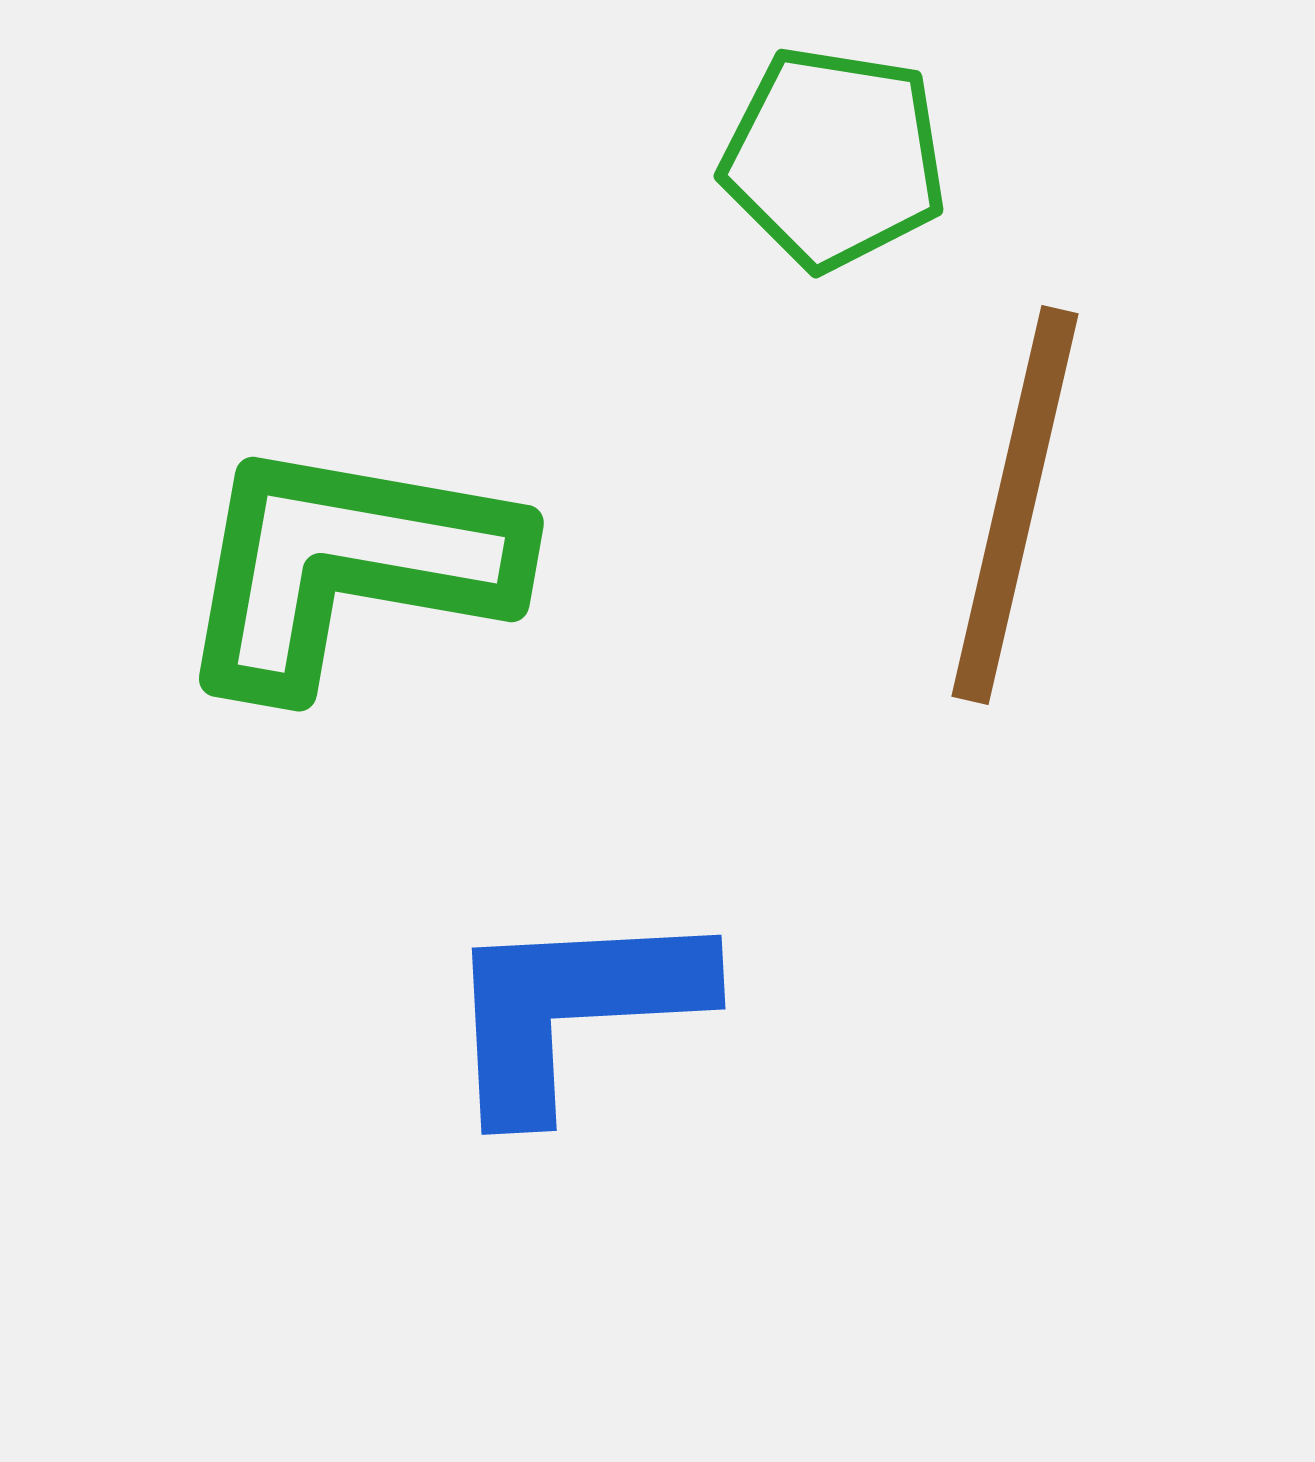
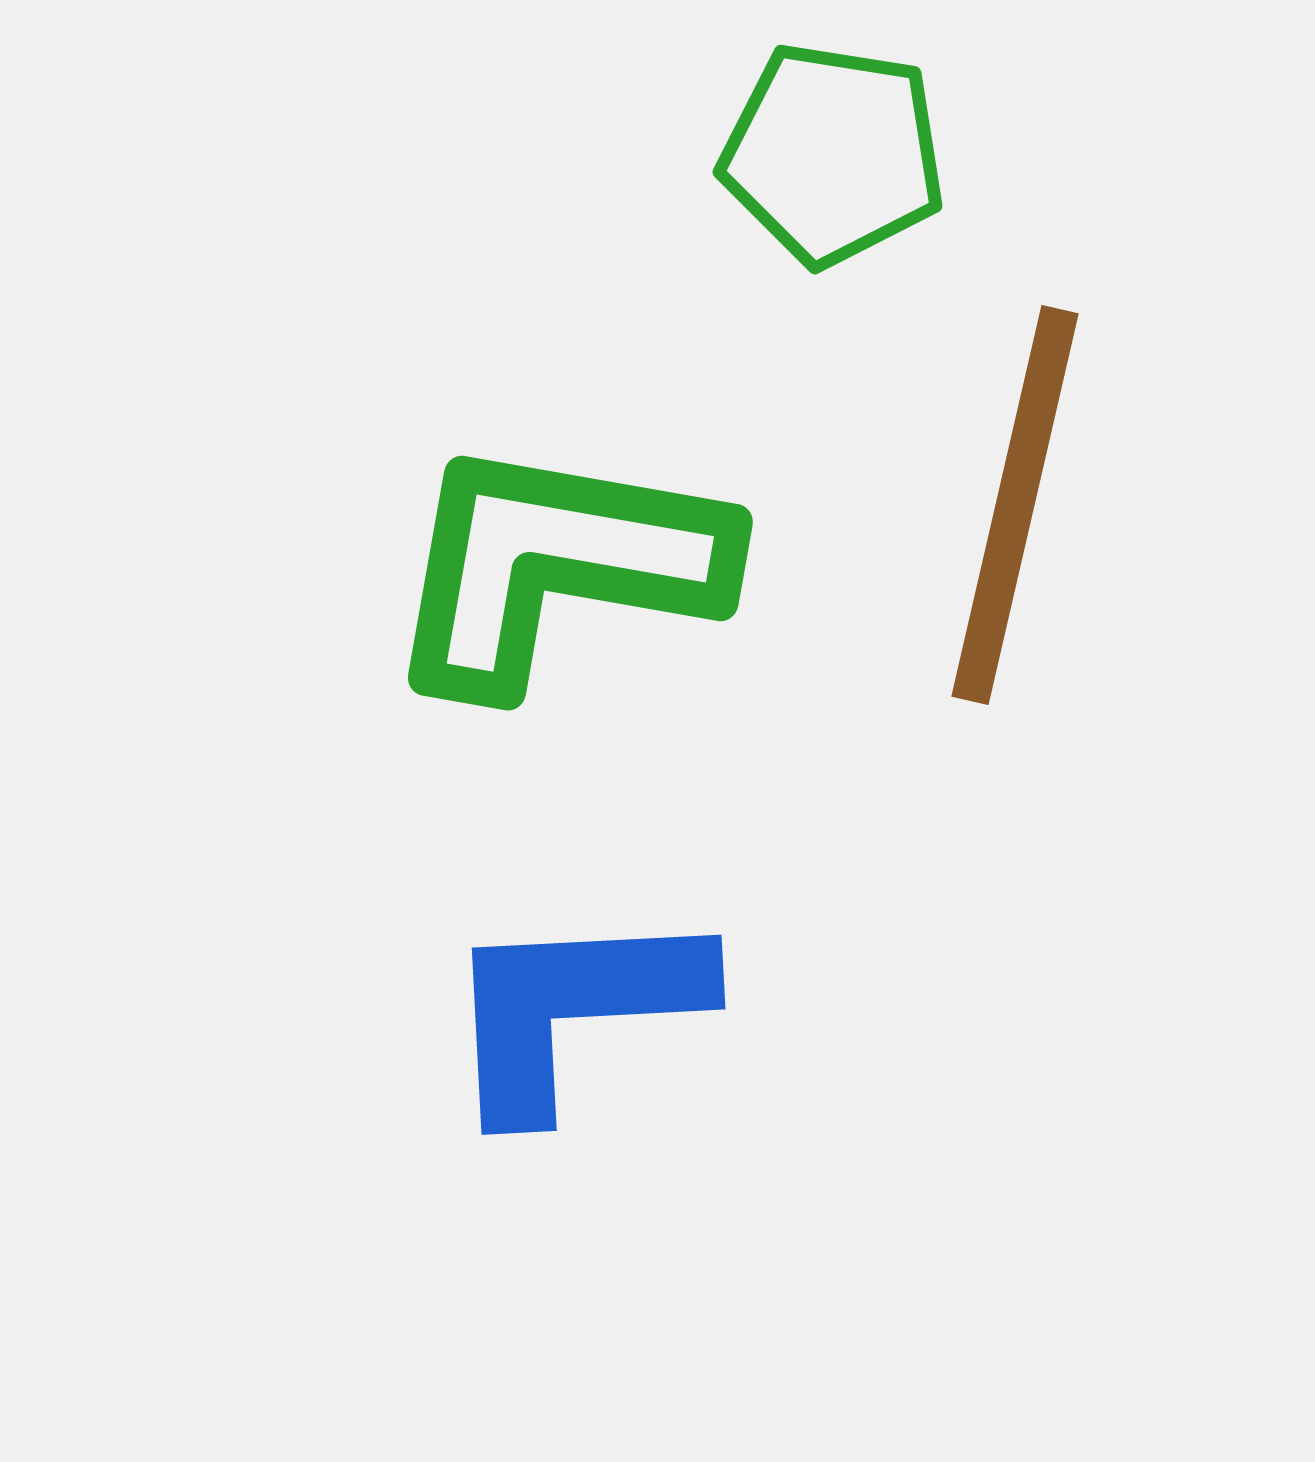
green pentagon: moved 1 px left, 4 px up
green L-shape: moved 209 px right, 1 px up
